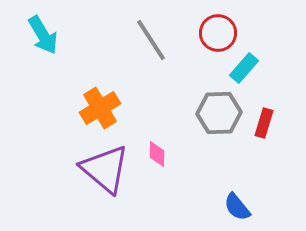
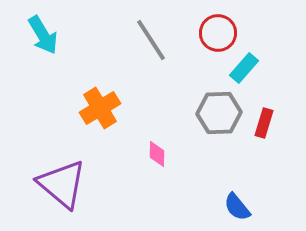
purple triangle: moved 43 px left, 15 px down
